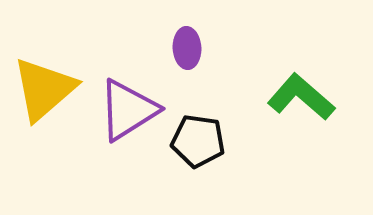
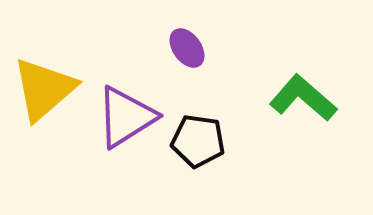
purple ellipse: rotated 33 degrees counterclockwise
green L-shape: moved 2 px right, 1 px down
purple triangle: moved 2 px left, 7 px down
